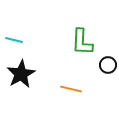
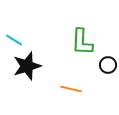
cyan line: rotated 18 degrees clockwise
black star: moved 6 px right, 8 px up; rotated 12 degrees clockwise
